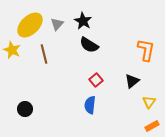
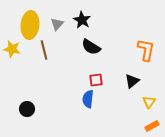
black star: moved 1 px left, 1 px up
yellow ellipse: rotated 40 degrees counterclockwise
black semicircle: moved 2 px right, 2 px down
yellow star: moved 1 px up; rotated 12 degrees counterclockwise
brown line: moved 4 px up
red square: rotated 32 degrees clockwise
blue semicircle: moved 2 px left, 6 px up
black circle: moved 2 px right
